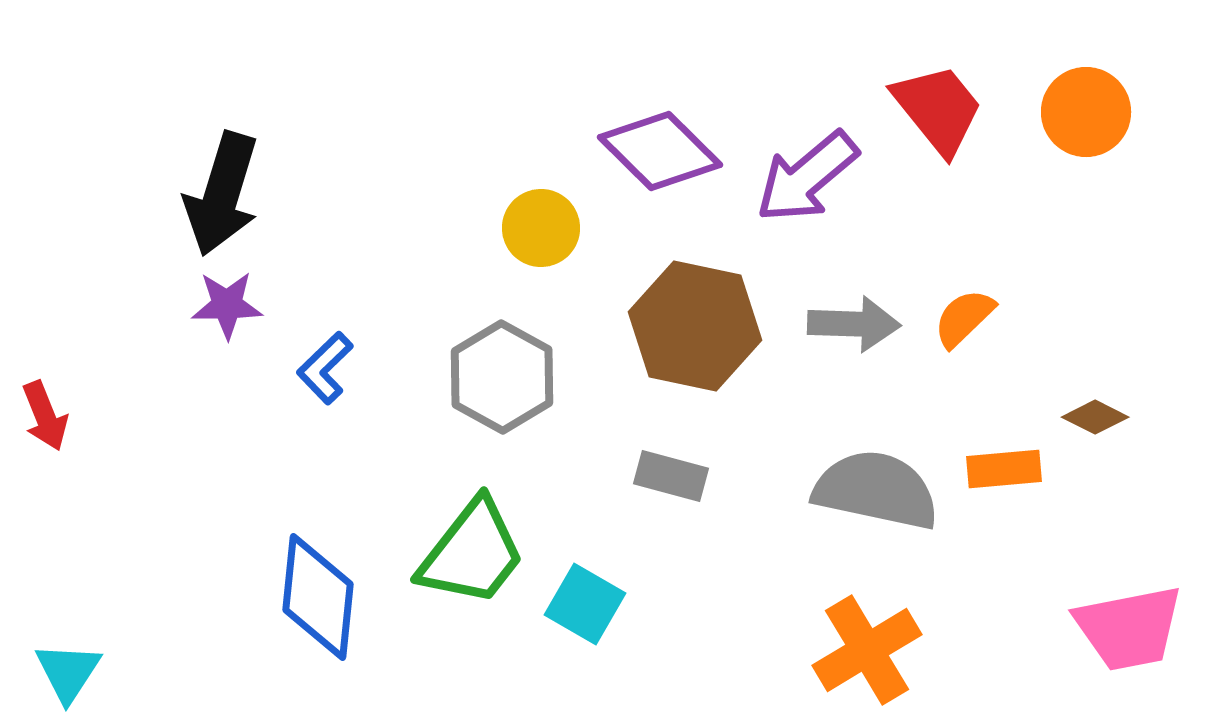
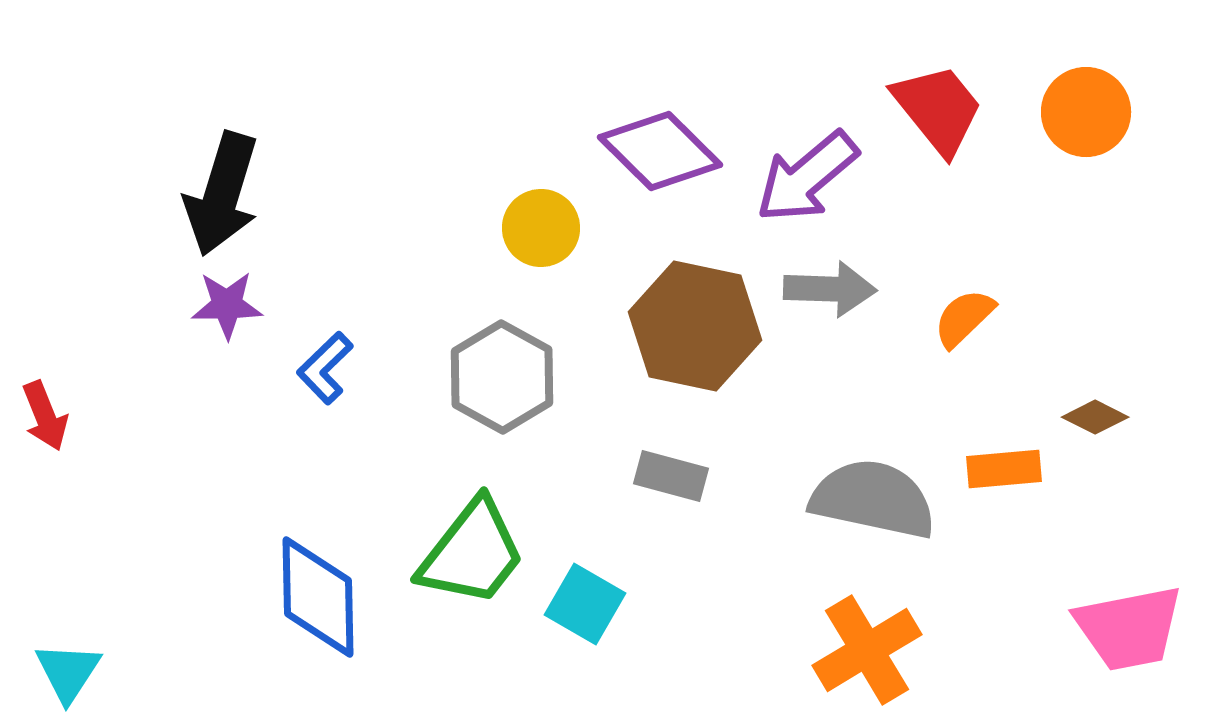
gray arrow: moved 24 px left, 35 px up
gray semicircle: moved 3 px left, 9 px down
blue diamond: rotated 7 degrees counterclockwise
